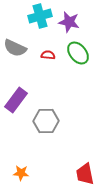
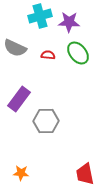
purple star: rotated 10 degrees counterclockwise
purple rectangle: moved 3 px right, 1 px up
